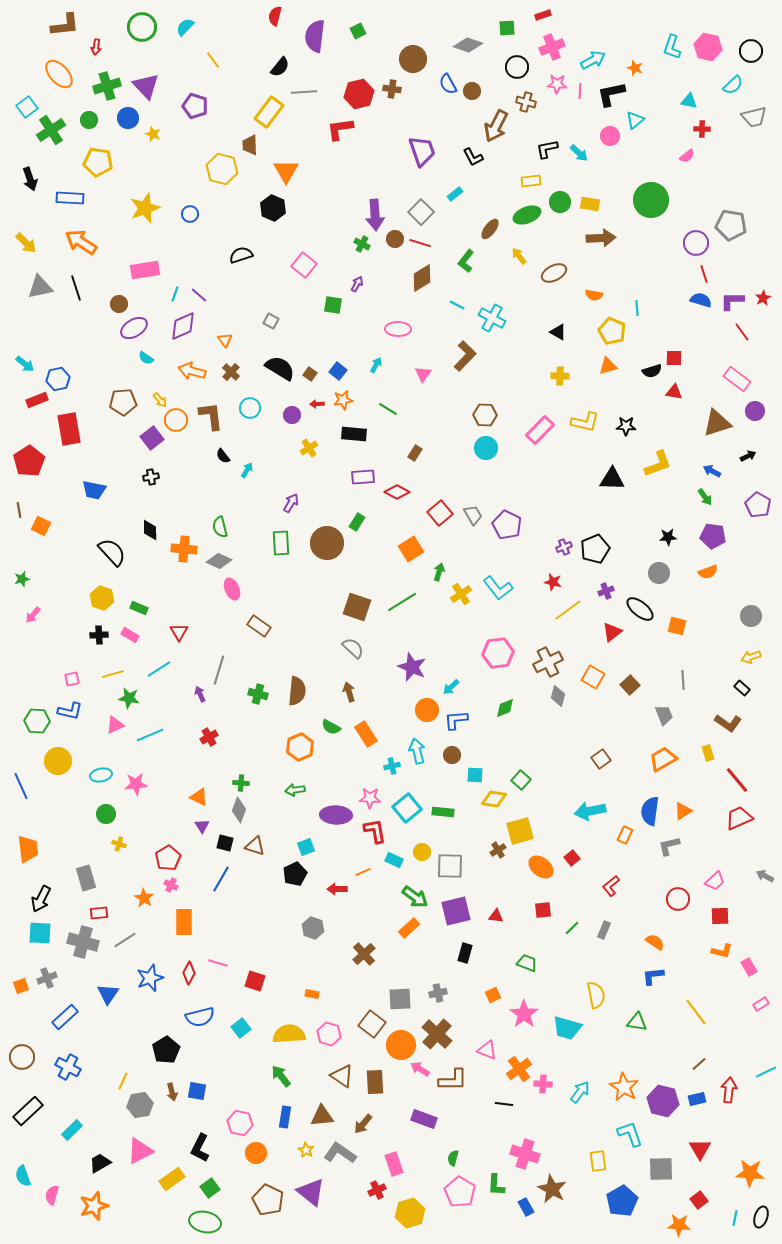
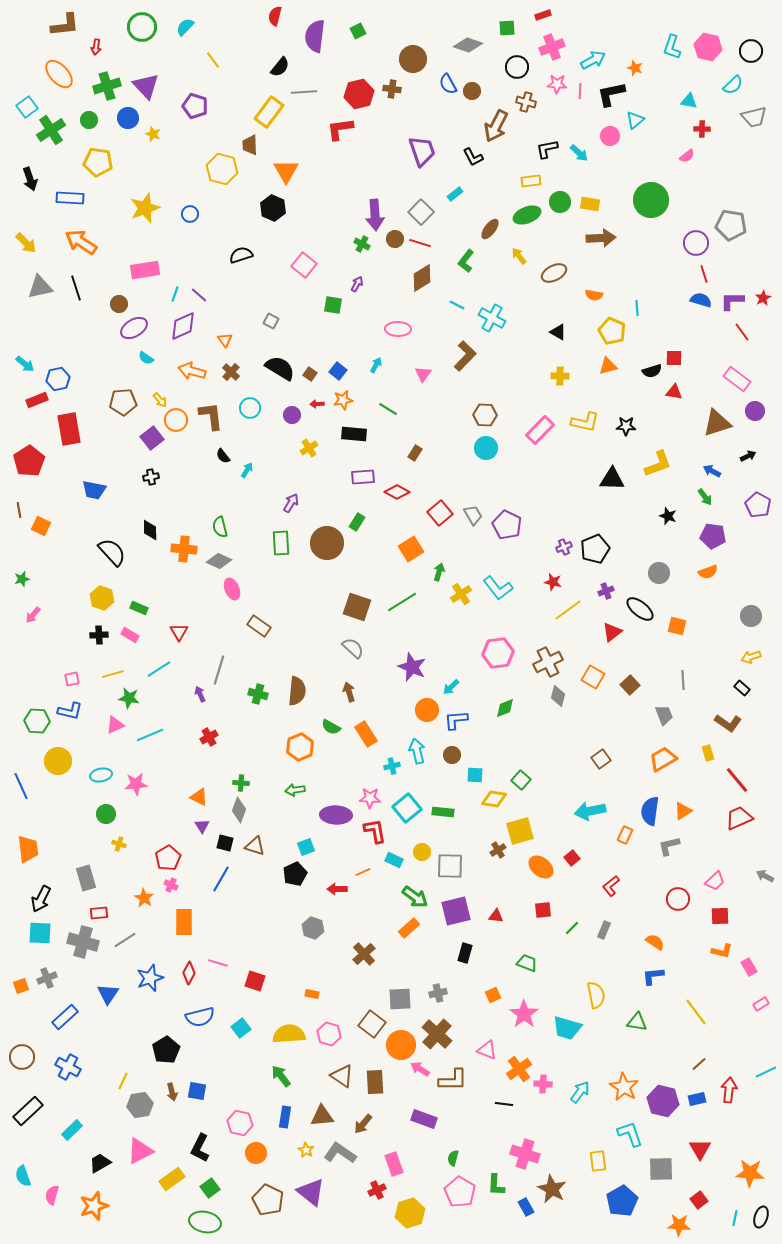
black star at (668, 537): moved 21 px up; rotated 24 degrees clockwise
